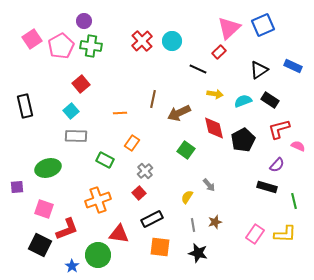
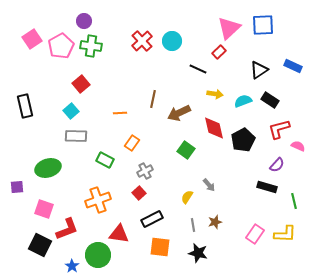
blue square at (263, 25): rotated 20 degrees clockwise
gray cross at (145, 171): rotated 14 degrees clockwise
